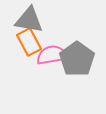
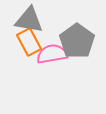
pink semicircle: moved 1 px up
gray pentagon: moved 18 px up
